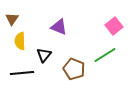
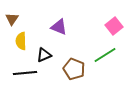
yellow semicircle: moved 1 px right
black triangle: rotated 28 degrees clockwise
black line: moved 3 px right
